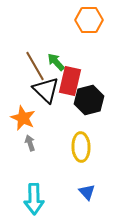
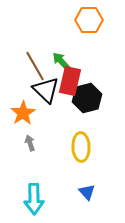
green arrow: moved 5 px right, 1 px up
black hexagon: moved 2 px left, 2 px up
orange star: moved 5 px up; rotated 15 degrees clockwise
